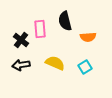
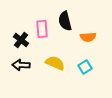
pink rectangle: moved 2 px right
black arrow: rotated 12 degrees clockwise
